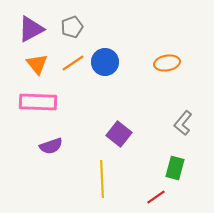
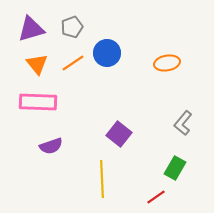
purple triangle: rotated 12 degrees clockwise
blue circle: moved 2 px right, 9 px up
green rectangle: rotated 15 degrees clockwise
